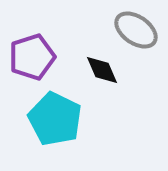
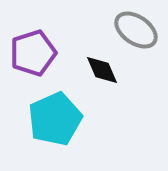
purple pentagon: moved 1 px right, 4 px up
cyan pentagon: rotated 22 degrees clockwise
